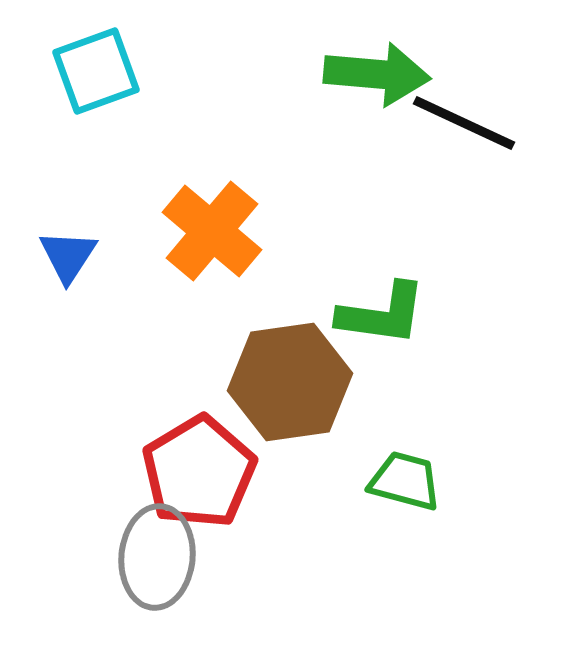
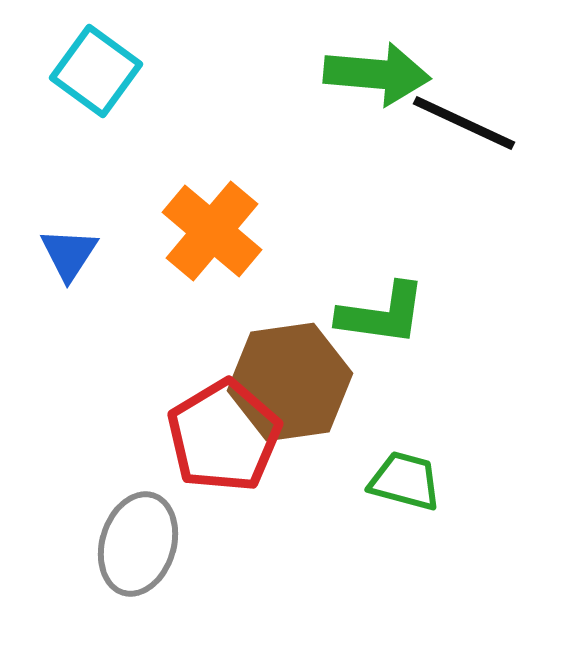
cyan square: rotated 34 degrees counterclockwise
blue triangle: moved 1 px right, 2 px up
red pentagon: moved 25 px right, 36 px up
gray ellipse: moved 19 px left, 13 px up; rotated 12 degrees clockwise
